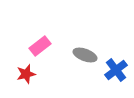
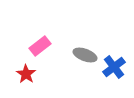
blue cross: moved 2 px left, 3 px up
red star: rotated 24 degrees counterclockwise
